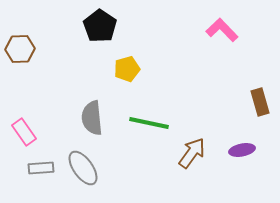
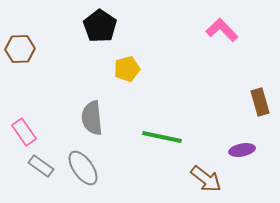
green line: moved 13 px right, 14 px down
brown arrow: moved 14 px right, 26 px down; rotated 92 degrees clockwise
gray rectangle: moved 2 px up; rotated 40 degrees clockwise
